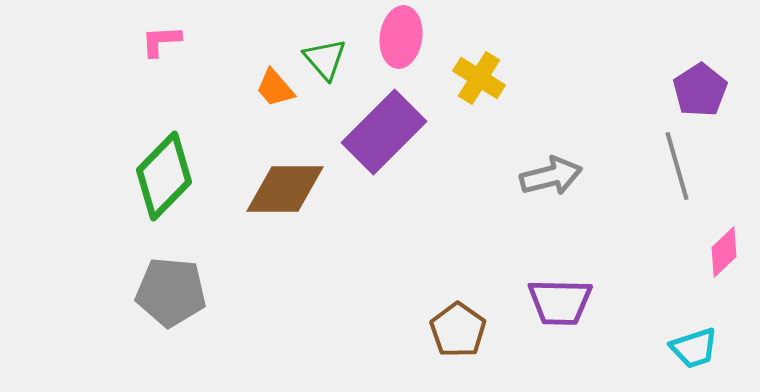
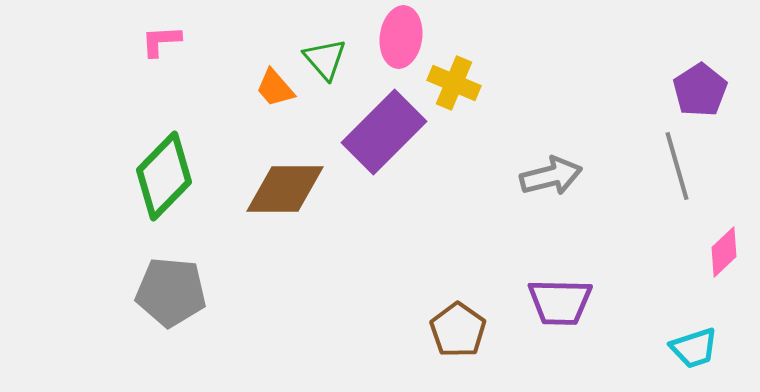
yellow cross: moved 25 px left, 5 px down; rotated 9 degrees counterclockwise
